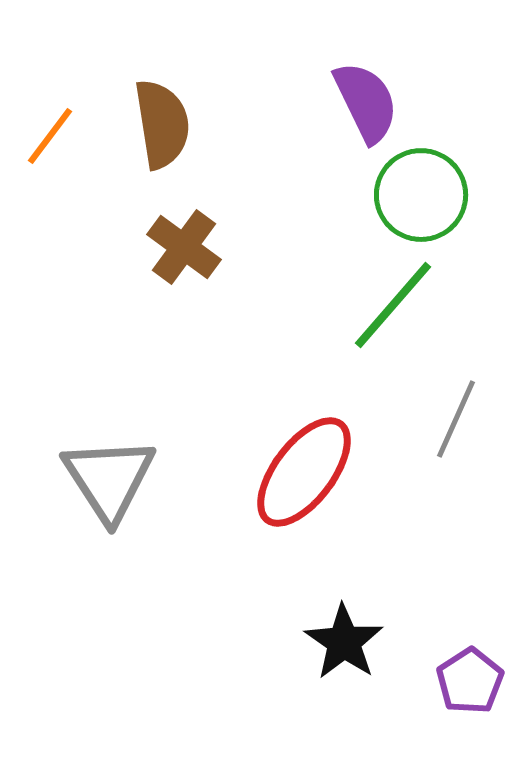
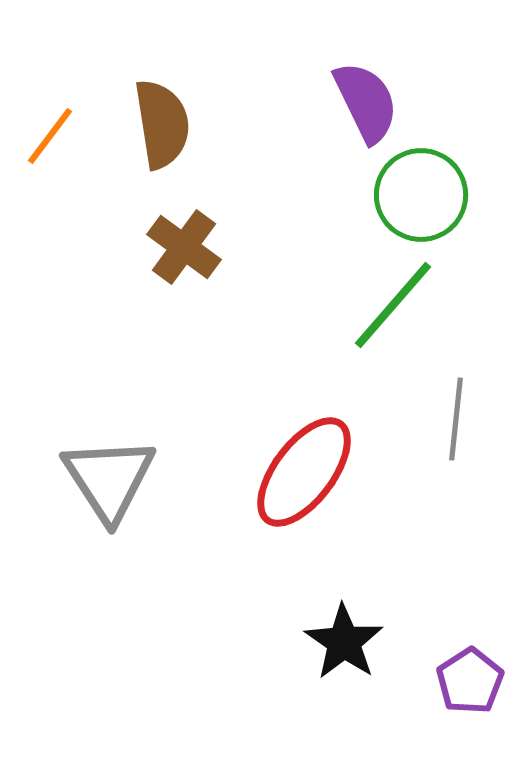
gray line: rotated 18 degrees counterclockwise
